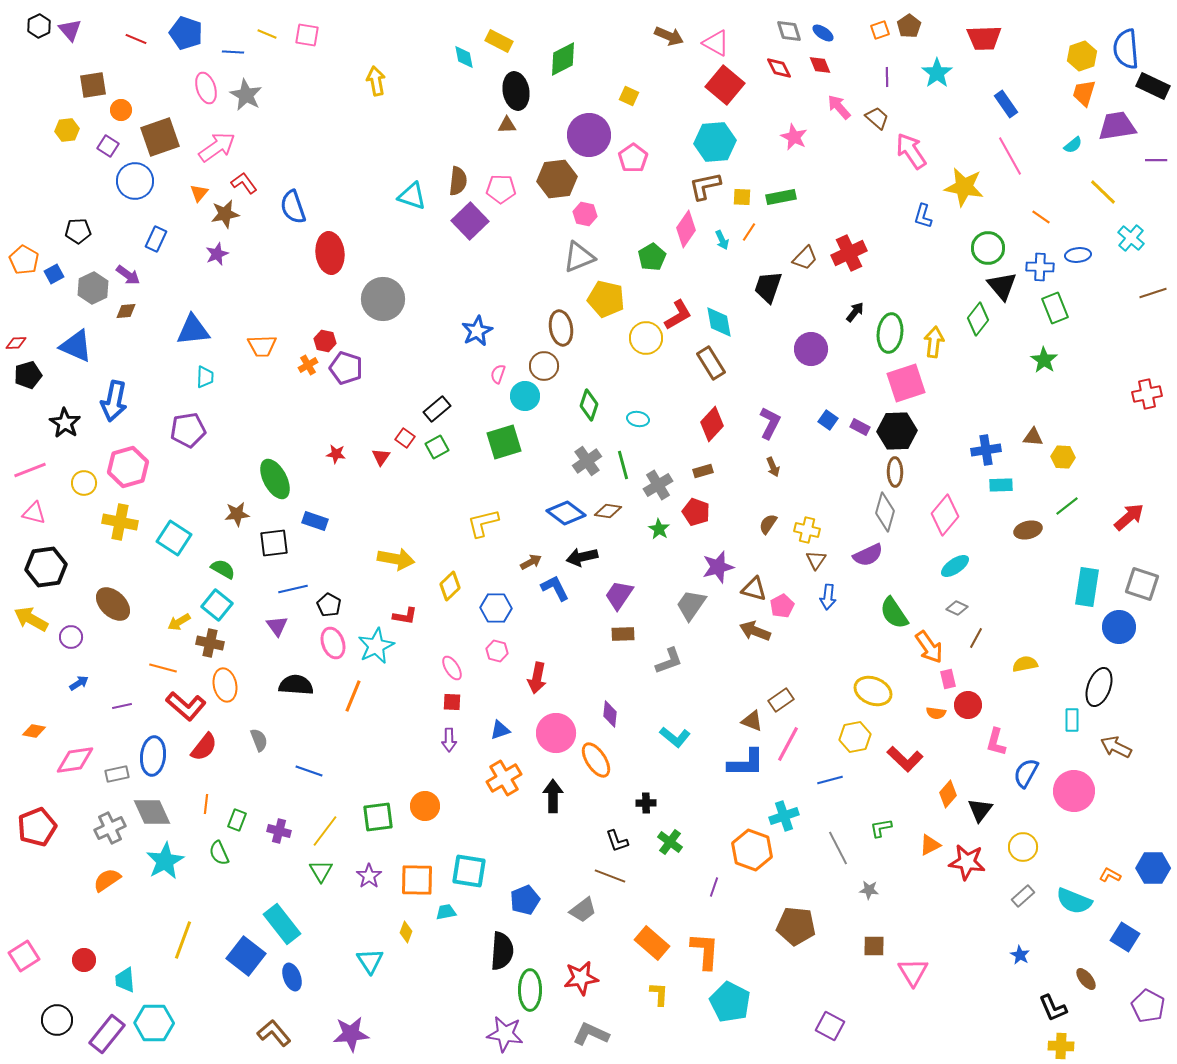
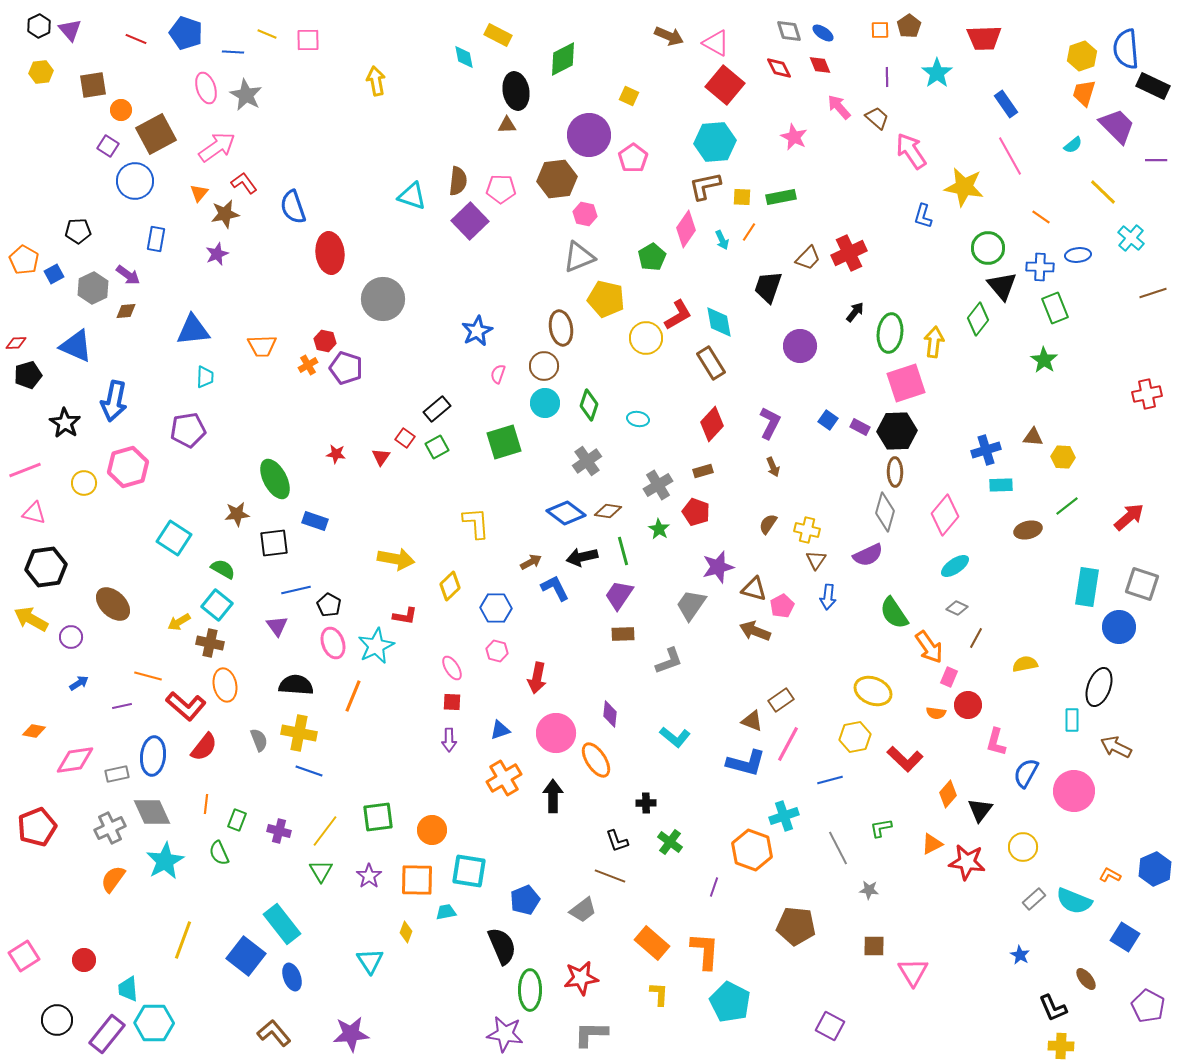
orange square at (880, 30): rotated 18 degrees clockwise
pink square at (307, 35): moved 1 px right, 5 px down; rotated 10 degrees counterclockwise
yellow rectangle at (499, 41): moved 1 px left, 6 px up
purple trapezoid at (1117, 126): rotated 54 degrees clockwise
yellow hexagon at (67, 130): moved 26 px left, 58 px up
brown square at (160, 137): moved 4 px left, 3 px up; rotated 9 degrees counterclockwise
blue rectangle at (156, 239): rotated 15 degrees counterclockwise
brown trapezoid at (805, 258): moved 3 px right
purple circle at (811, 349): moved 11 px left, 3 px up
cyan circle at (525, 396): moved 20 px right, 7 px down
blue cross at (986, 450): rotated 8 degrees counterclockwise
green line at (623, 465): moved 86 px down
pink line at (30, 470): moved 5 px left
yellow cross at (120, 522): moved 179 px right, 211 px down
yellow L-shape at (483, 523): moved 7 px left; rotated 100 degrees clockwise
blue line at (293, 589): moved 3 px right, 1 px down
orange line at (163, 668): moved 15 px left, 8 px down
pink rectangle at (948, 679): moved 1 px right, 2 px up; rotated 36 degrees clockwise
blue L-shape at (746, 763): rotated 15 degrees clockwise
orange circle at (425, 806): moved 7 px right, 24 px down
orange triangle at (930, 845): moved 2 px right, 1 px up
blue hexagon at (1153, 868): moved 2 px right, 1 px down; rotated 24 degrees counterclockwise
orange semicircle at (107, 880): moved 6 px right, 1 px up; rotated 20 degrees counterclockwise
gray rectangle at (1023, 896): moved 11 px right, 3 px down
black semicircle at (502, 951): moved 5 px up; rotated 27 degrees counterclockwise
cyan trapezoid at (125, 980): moved 3 px right, 9 px down
gray L-shape at (591, 1034): rotated 24 degrees counterclockwise
